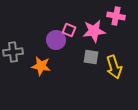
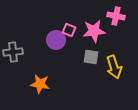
orange star: moved 1 px left, 18 px down
